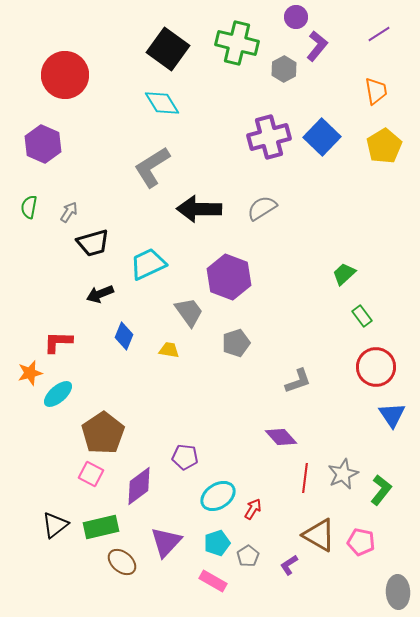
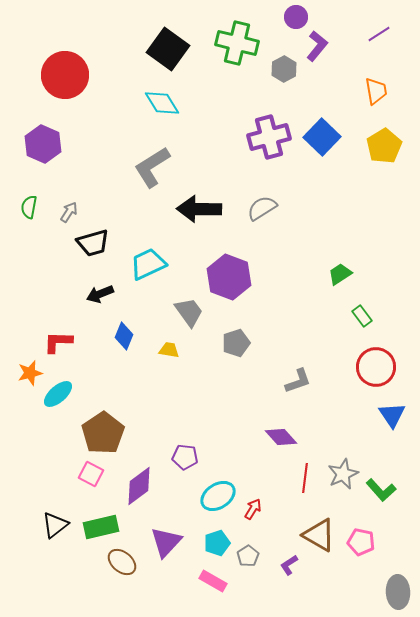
green trapezoid at (344, 274): moved 4 px left; rotated 10 degrees clockwise
green L-shape at (381, 490): rotated 100 degrees clockwise
